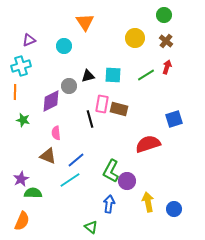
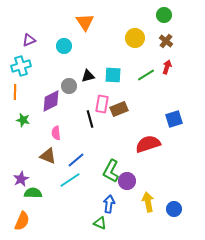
brown rectangle: rotated 36 degrees counterclockwise
green triangle: moved 9 px right, 4 px up; rotated 16 degrees counterclockwise
